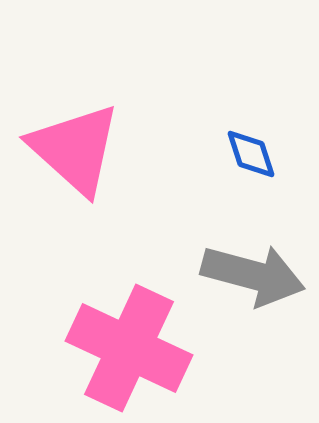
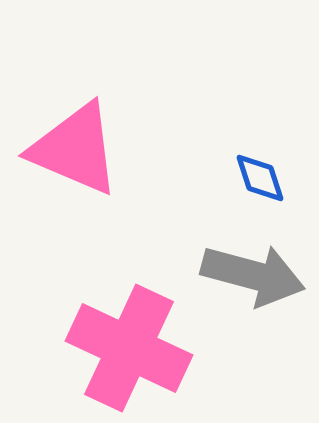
pink triangle: rotated 19 degrees counterclockwise
blue diamond: moved 9 px right, 24 px down
